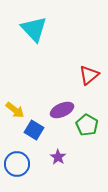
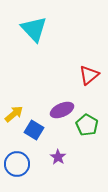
yellow arrow: moved 1 px left, 4 px down; rotated 78 degrees counterclockwise
